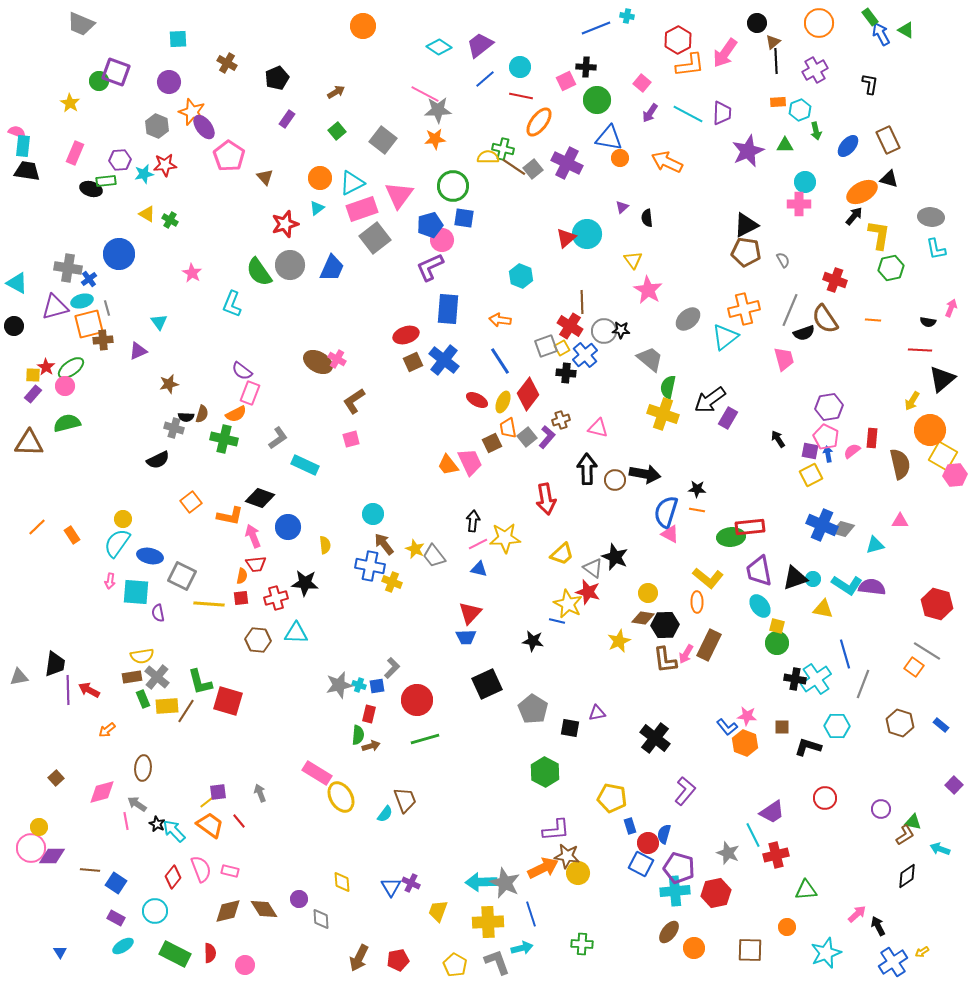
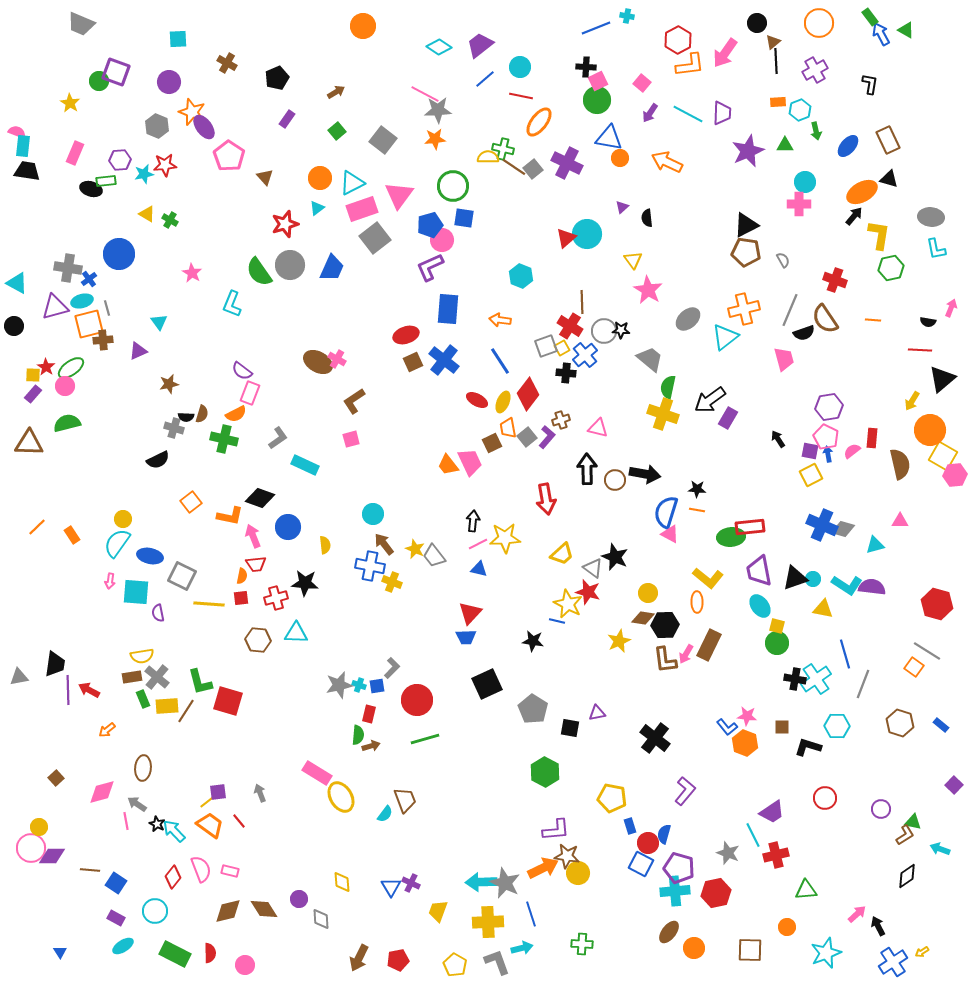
pink square at (566, 81): moved 32 px right
